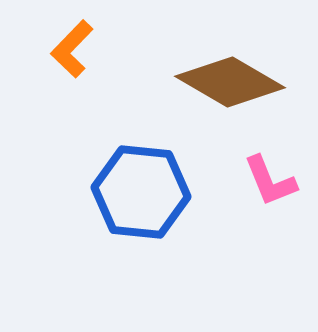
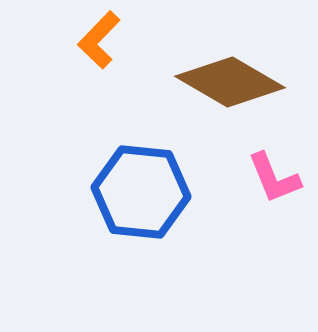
orange L-shape: moved 27 px right, 9 px up
pink L-shape: moved 4 px right, 3 px up
